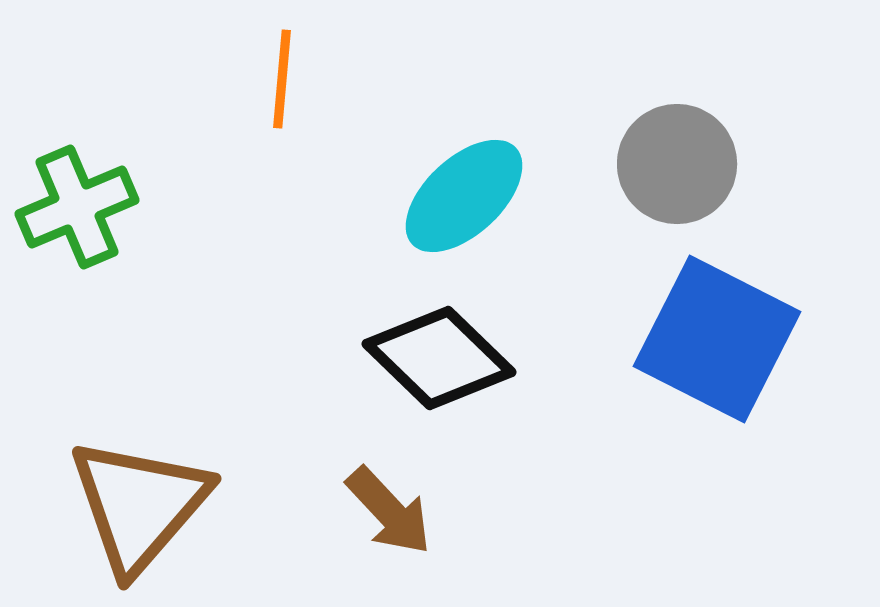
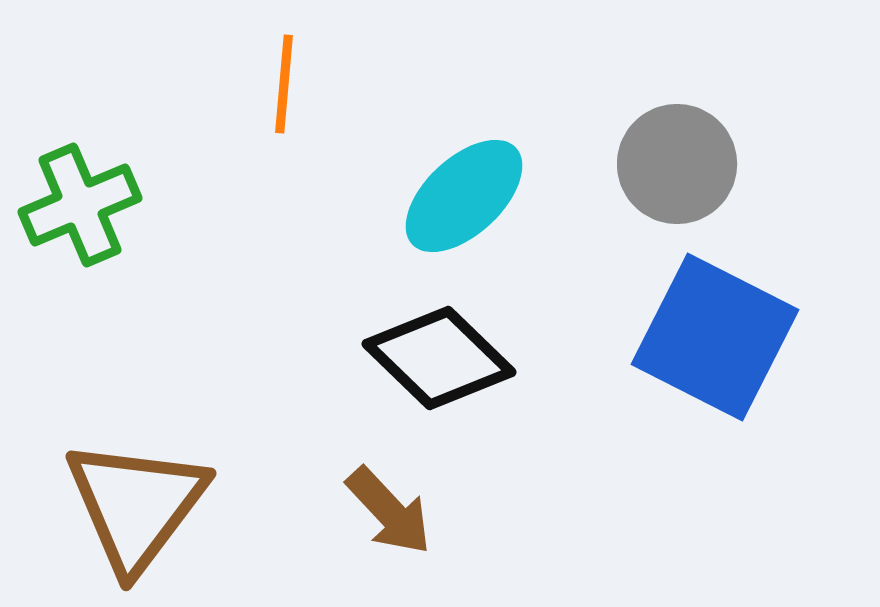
orange line: moved 2 px right, 5 px down
green cross: moved 3 px right, 2 px up
blue square: moved 2 px left, 2 px up
brown triangle: moved 3 px left; rotated 4 degrees counterclockwise
